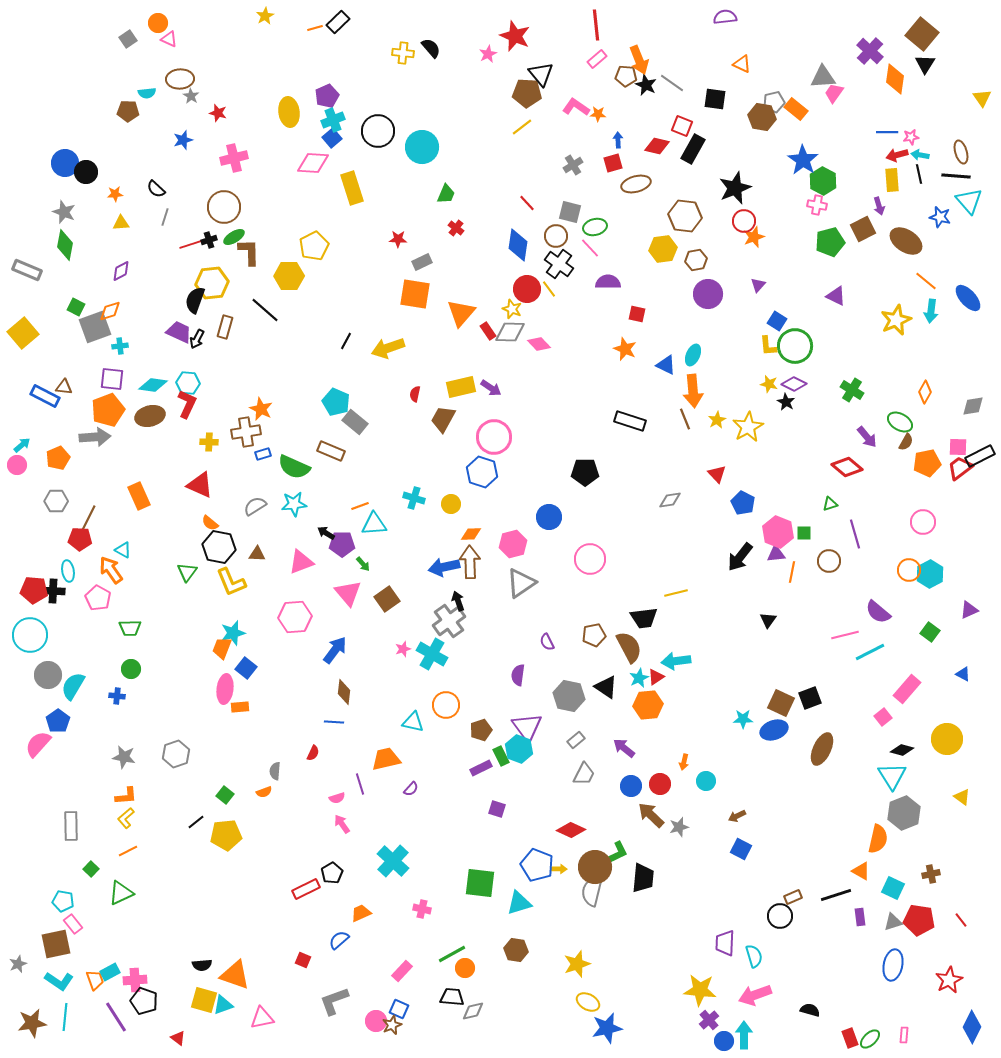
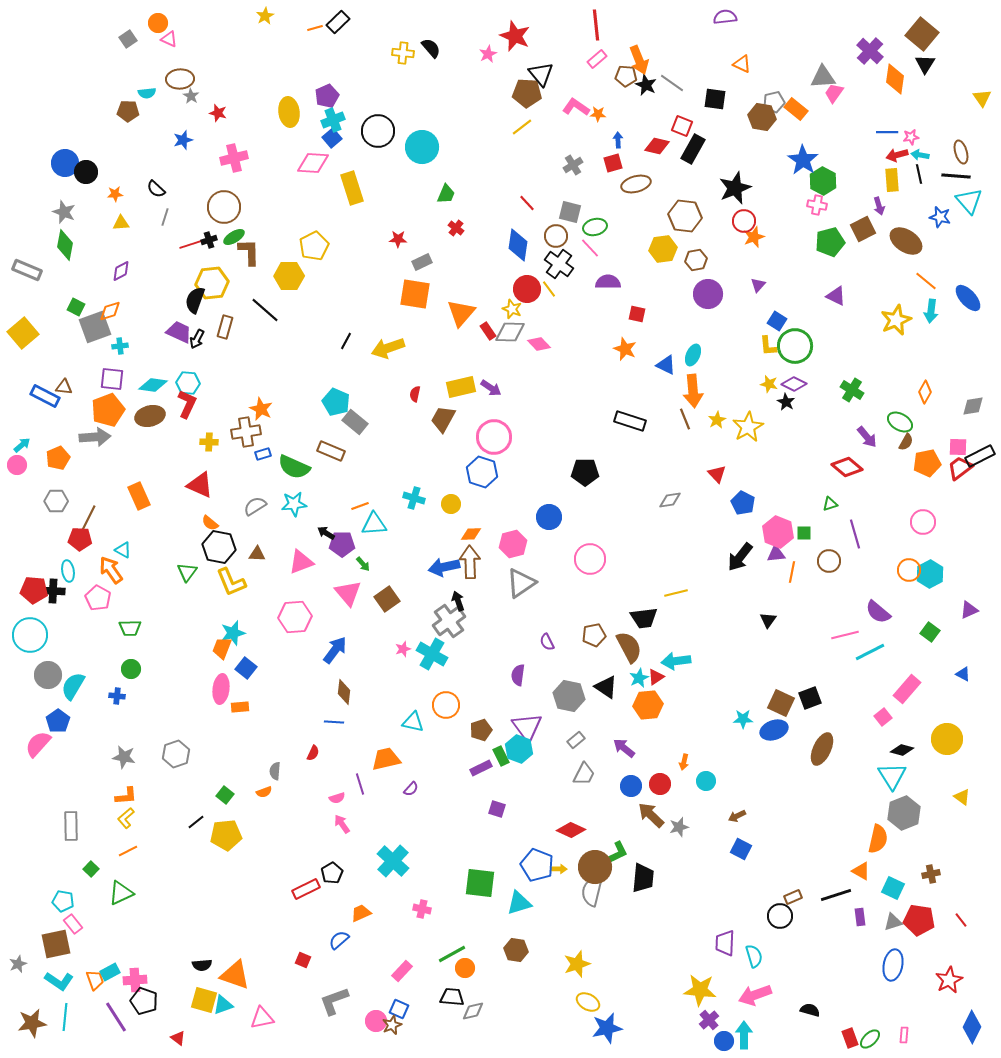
pink ellipse at (225, 689): moved 4 px left
